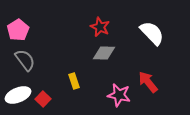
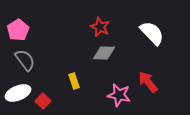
white ellipse: moved 2 px up
red square: moved 2 px down
